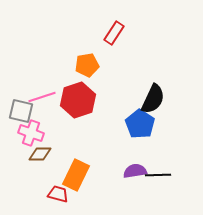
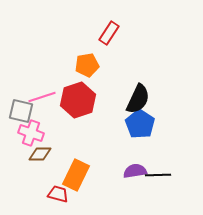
red rectangle: moved 5 px left
black semicircle: moved 15 px left
